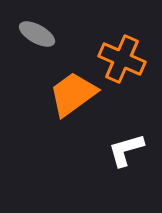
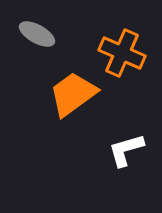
orange cross: moved 6 px up
